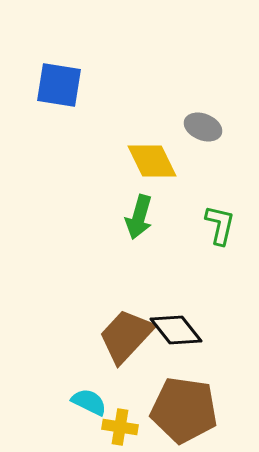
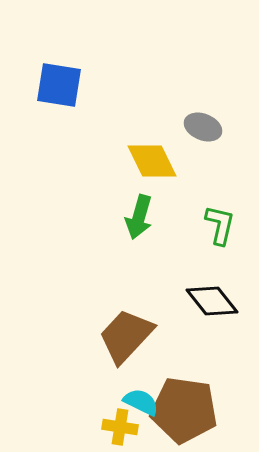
black diamond: moved 36 px right, 29 px up
cyan semicircle: moved 52 px right
